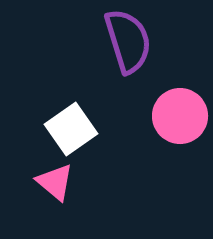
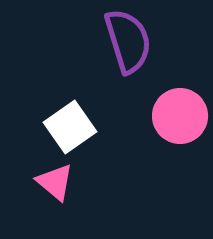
white square: moved 1 px left, 2 px up
